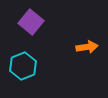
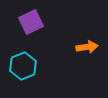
purple square: rotated 25 degrees clockwise
